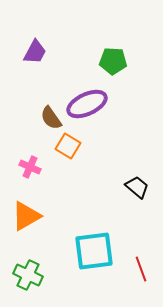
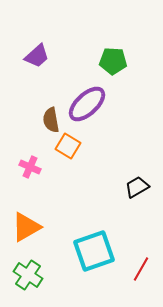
purple trapezoid: moved 2 px right, 4 px down; rotated 20 degrees clockwise
purple ellipse: rotated 18 degrees counterclockwise
brown semicircle: moved 2 px down; rotated 25 degrees clockwise
black trapezoid: rotated 70 degrees counterclockwise
orange triangle: moved 11 px down
cyan square: rotated 12 degrees counterclockwise
red line: rotated 50 degrees clockwise
green cross: rotated 8 degrees clockwise
